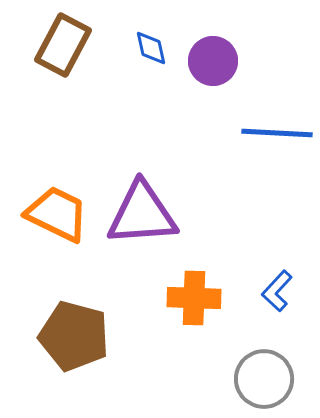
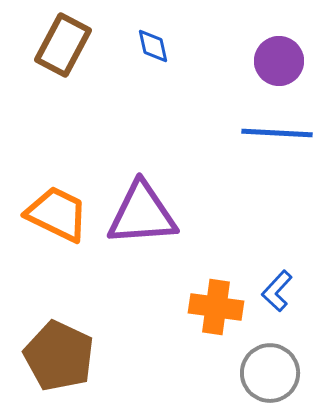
blue diamond: moved 2 px right, 2 px up
purple circle: moved 66 px right
orange cross: moved 22 px right, 9 px down; rotated 6 degrees clockwise
brown pentagon: moved 15 px left, 20 px down; rotated 10 degrees clockwise
gray circle: moved 6 px right, 6 px up
